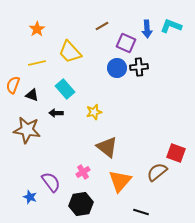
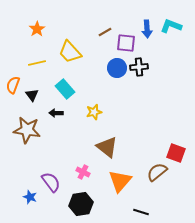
brown line: moved 3 px right, 6 px down
purple square: rotated 18 degrees counterclockwise
black triangle: rotated 32 degrees clockwise
pink cross: rotated 32 degrees counterclockwise
